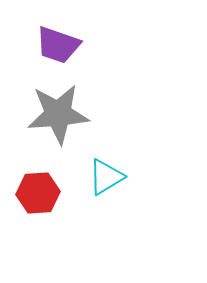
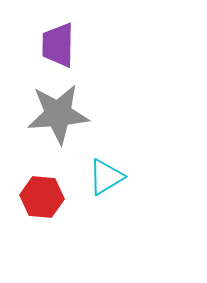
purple trapezoid: rotated 72 degrees clockwise
red hexagon: moved 4 px right, 4 px down; rotated 9 degrees clockwise
